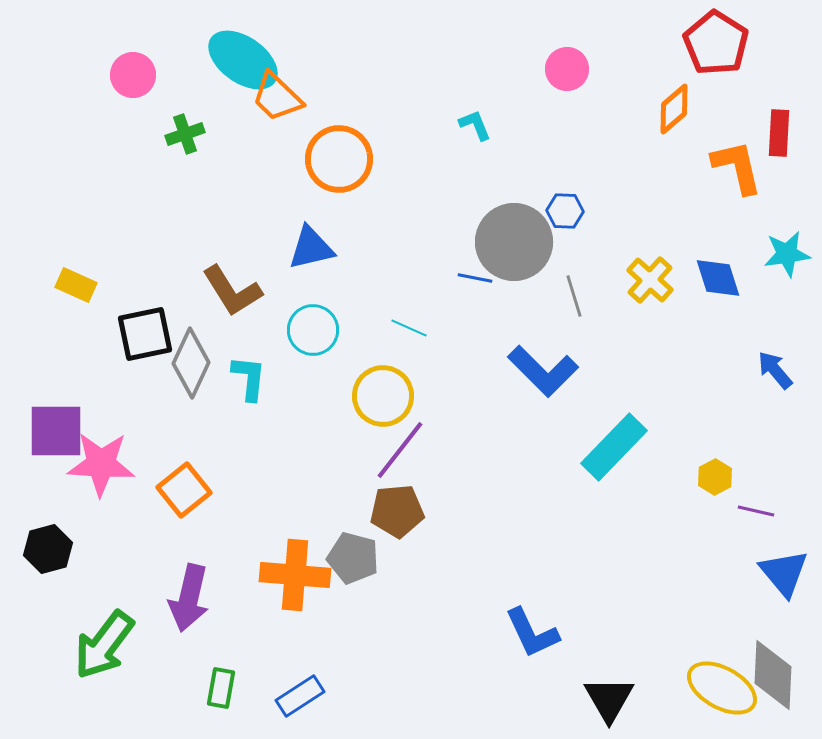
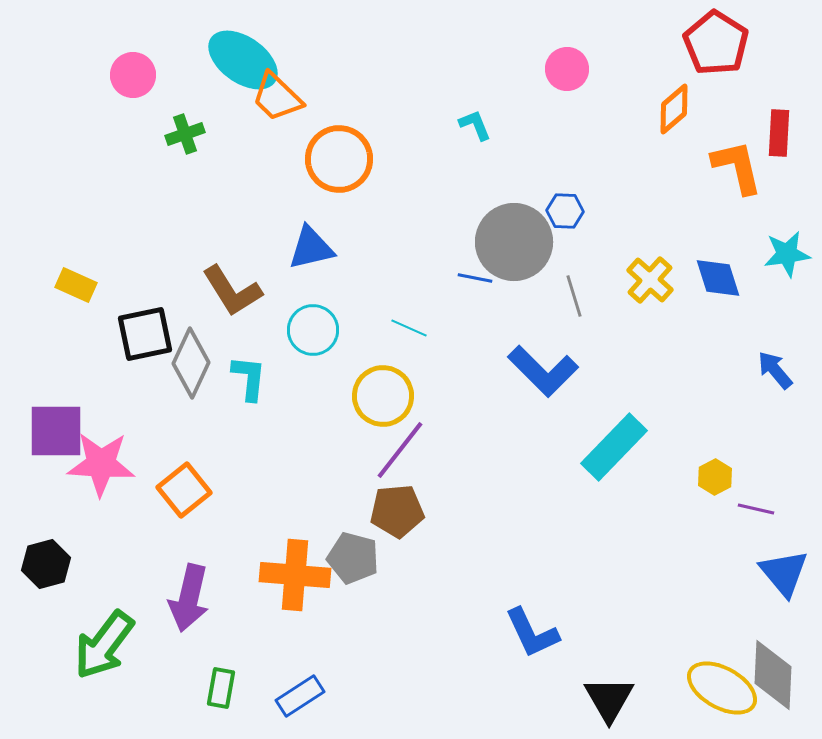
purple line at (756, 511): moved 2 px up
black hexagon at (48, 549): moved 2 px left, 15 px down
